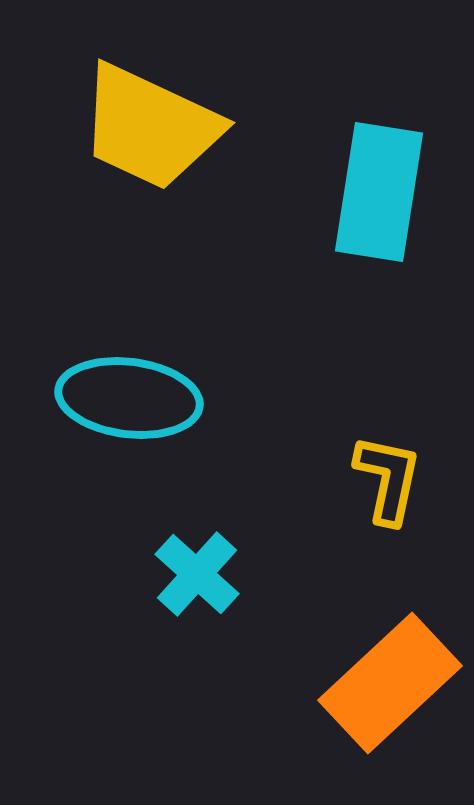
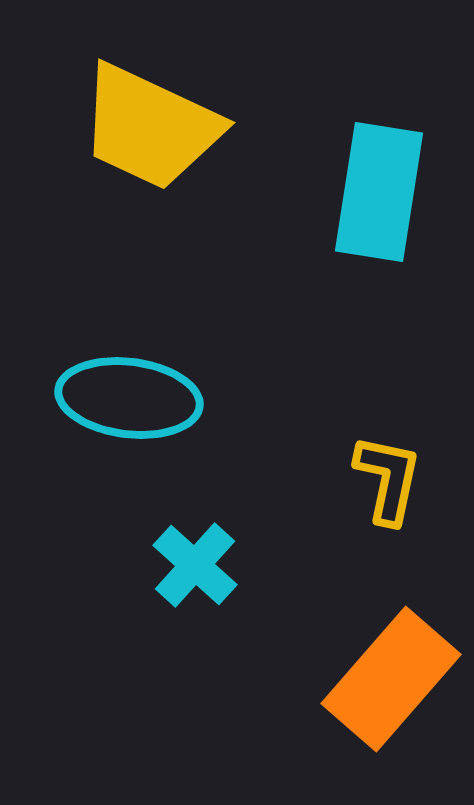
cyan cross: moved 2 px left, 9 px up
orange rectangle: moved 1 px right, 4 px up; rotated 6 degrees counterclockwise
